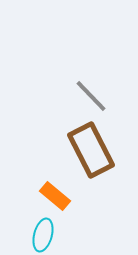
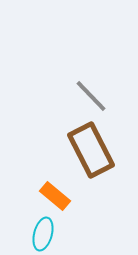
cyan ellipse: moved 1 px up
